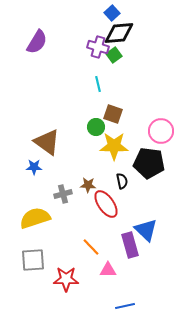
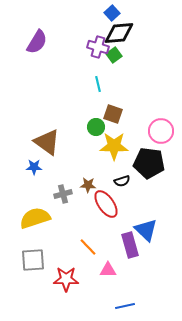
black semicircle: rotated 84 degrees clockwise
orange line: moved 3 px left
